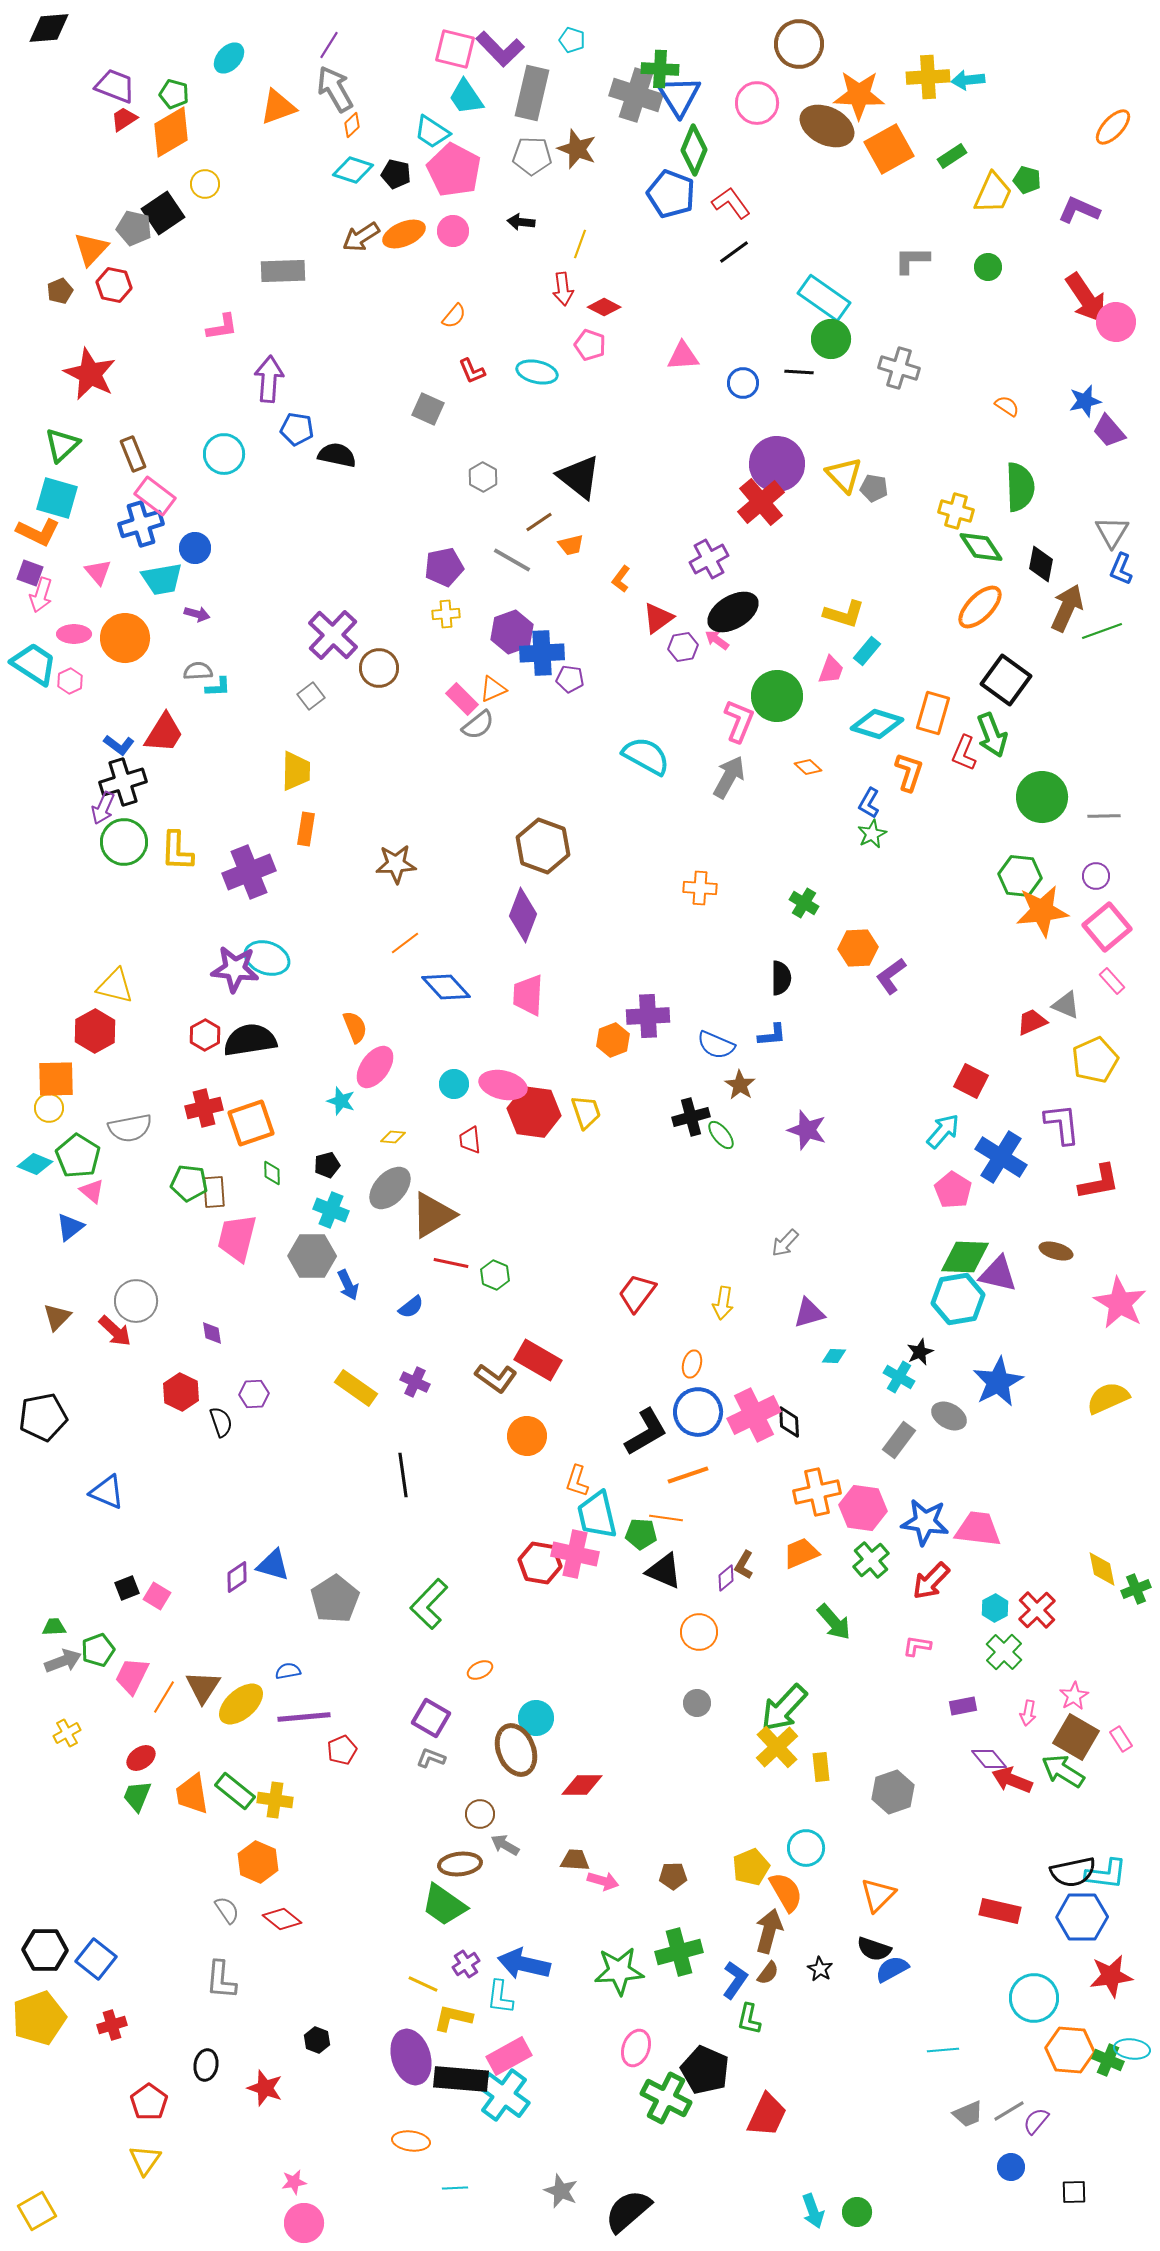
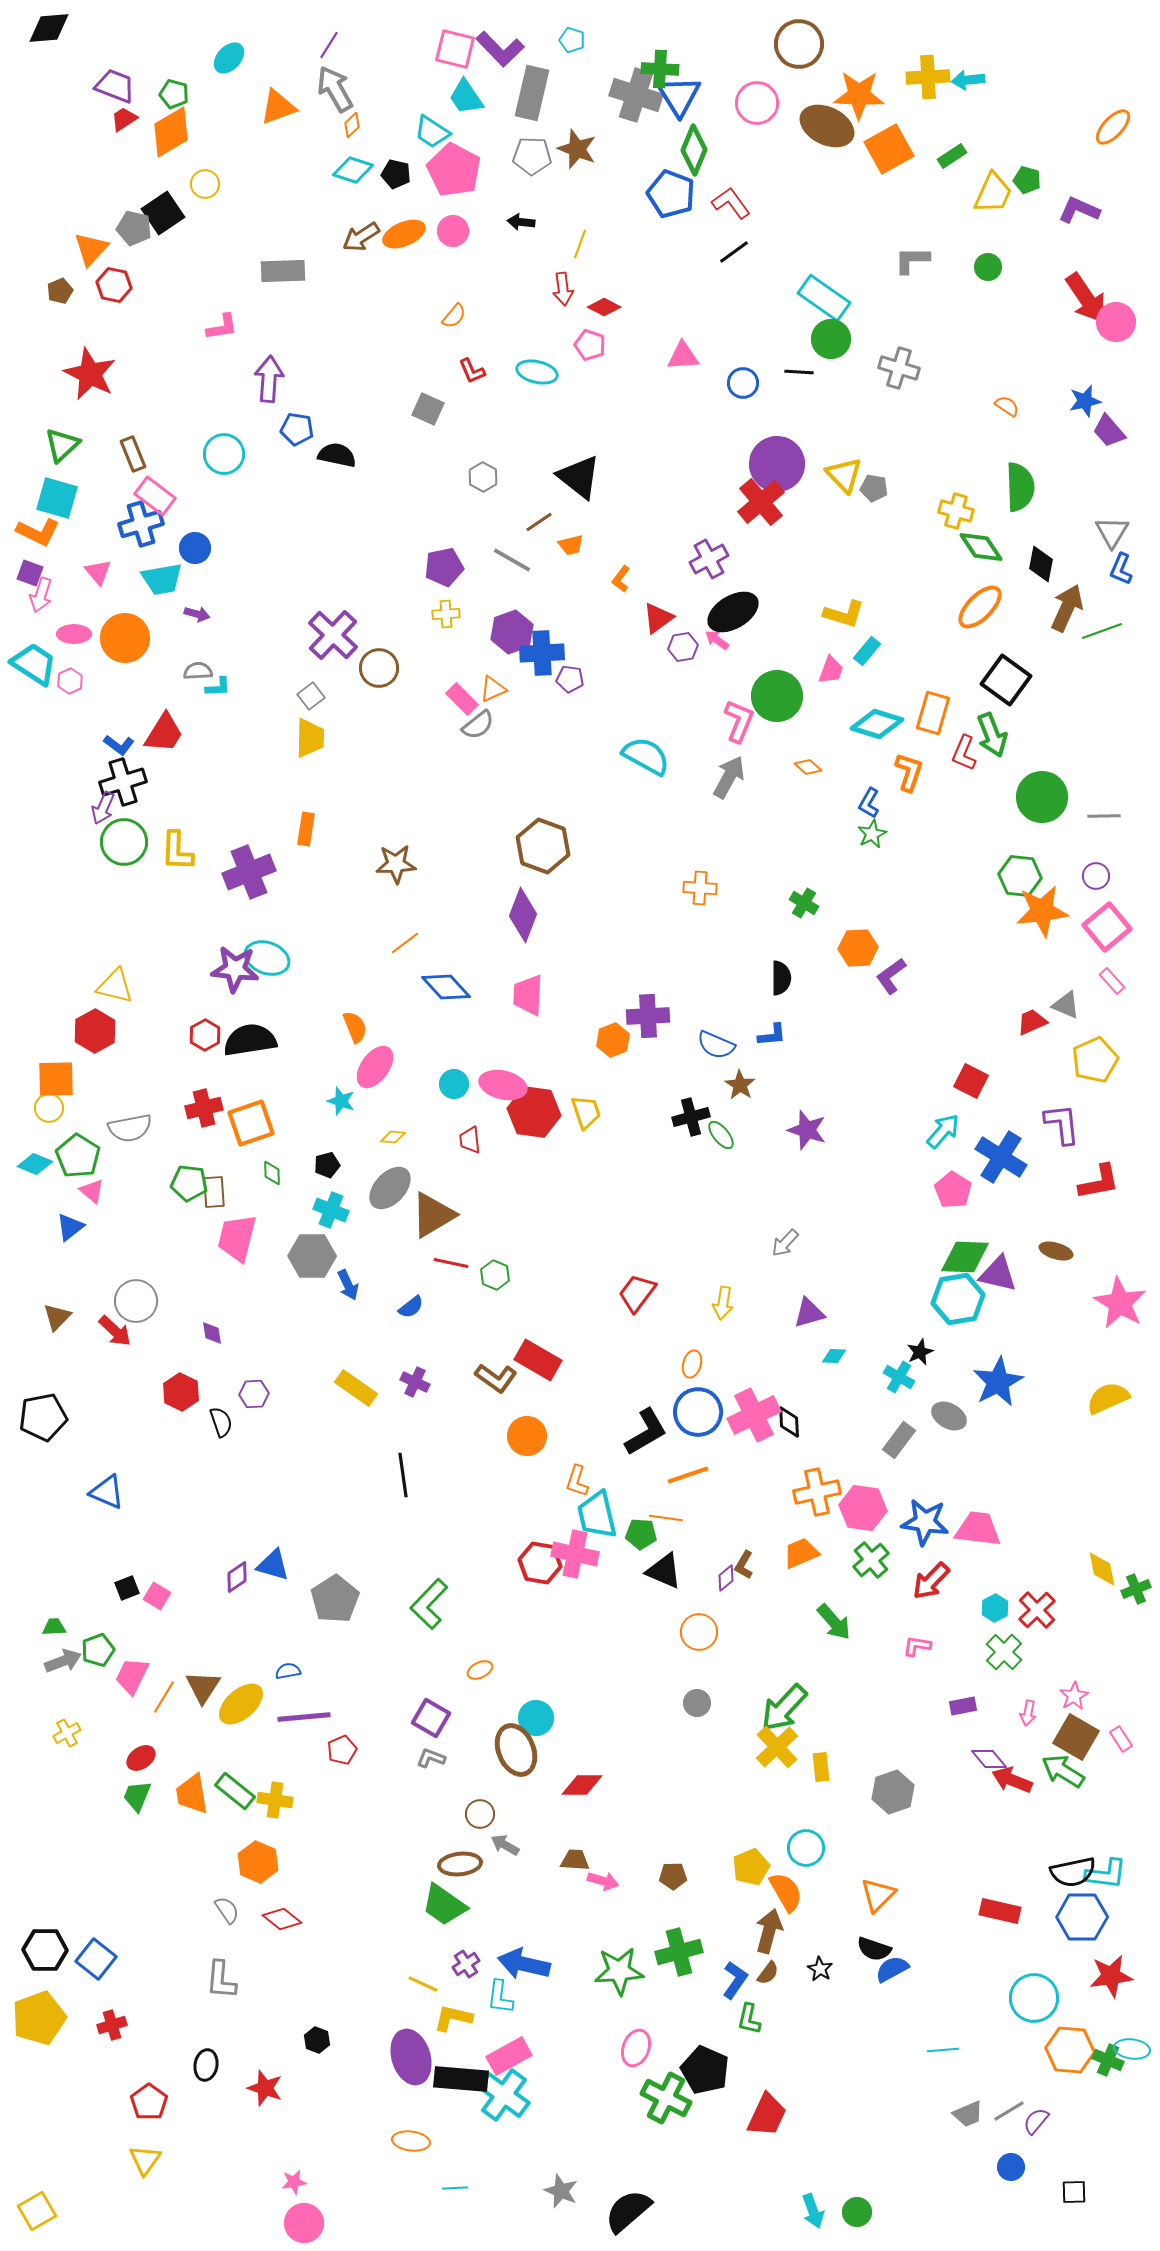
yellow trapezoid at (296, 771): moved 14 px right, 33 px up
